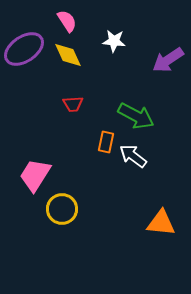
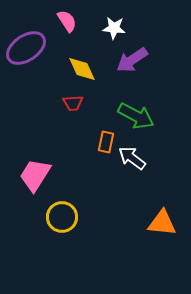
white star: moved 13 px up
purple ellipse: moved 2 px right, 1 px up
yellow diamond: moved 14 px right, 14 px down
purple arrow: moved 36 px left
red trapezoid: moved 1 px up
white arrow: moved 1 px left, 2 px down
yellow circle: moved 8 px down
orange triangle: moved 1 px right
